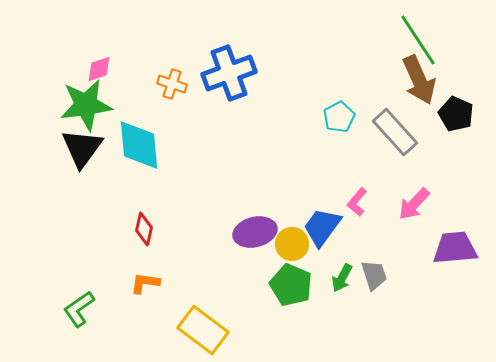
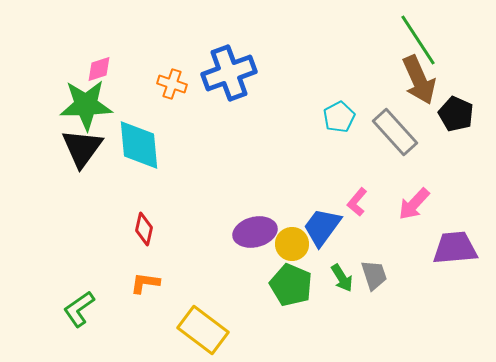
green star: rotated 6 degrees clockwise
green arrow: rotated 60 degrees counterclockwise
